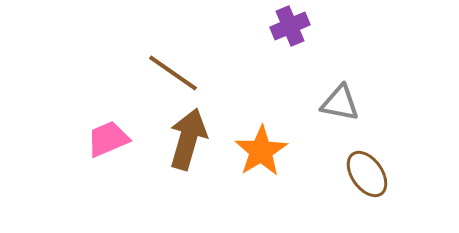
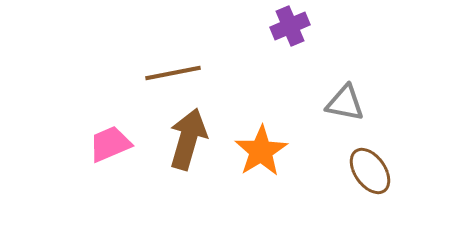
brown line: rotated 46 degrees counterclockwise
gray triangle: moved 5 px right
pink trapezoid: moved 2 px right, 5 px down
brown ellipse: moved 3 px right, 3 px up
